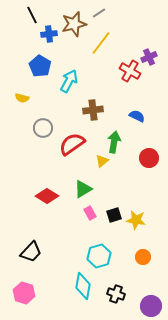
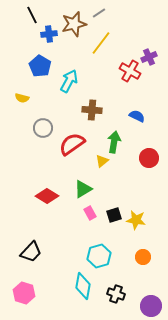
brown cross: moved 1 px left; rotated 12 degrees clockwise
